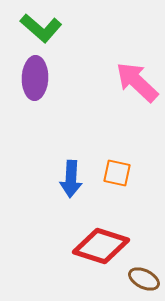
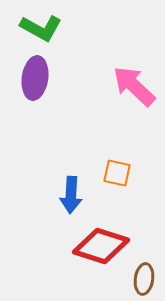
green L-shape: rotated 12 degrees counterclockwise
purple ellipse: rotated 6 degrees clockwise
pink arrow: moved 3 px left, 4 px down
blue arrow: moved 16 px down
brown ellipse: rotated 72 degrees clockwise
